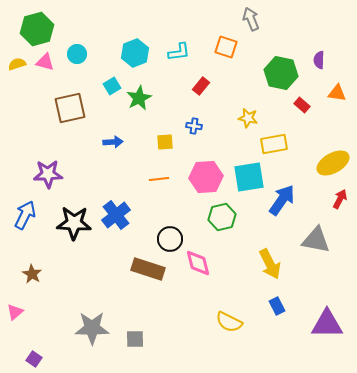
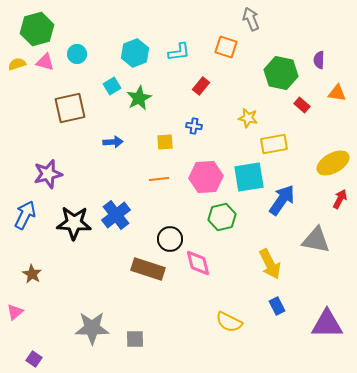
purple star at (48, 174): rotated 12 degrees counterclockwise
